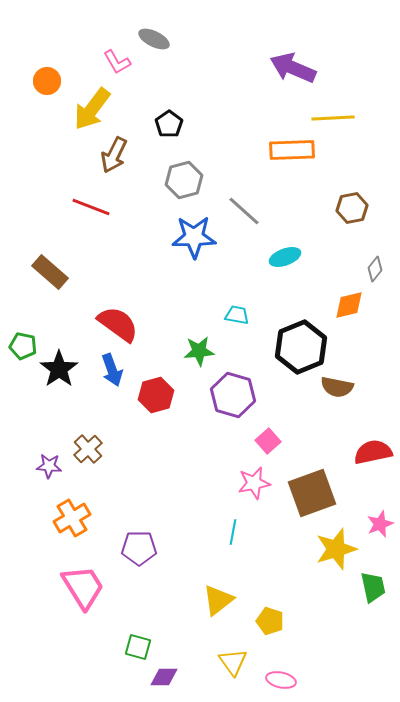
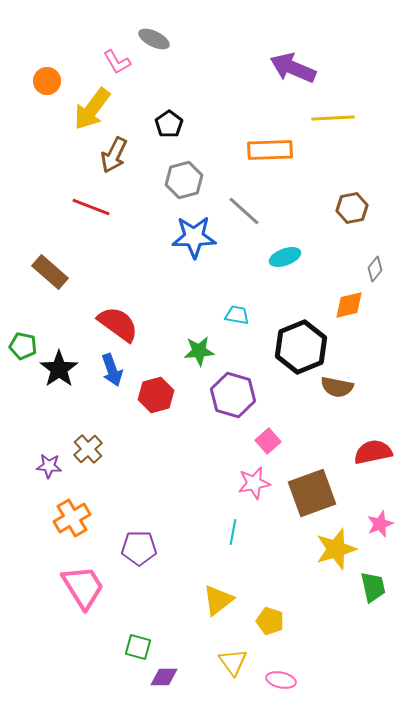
orange rectangle at (292, 150): moved 22 px left
